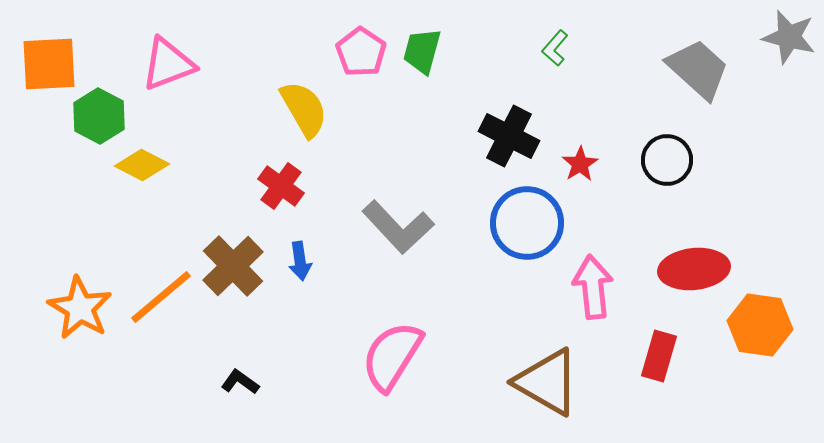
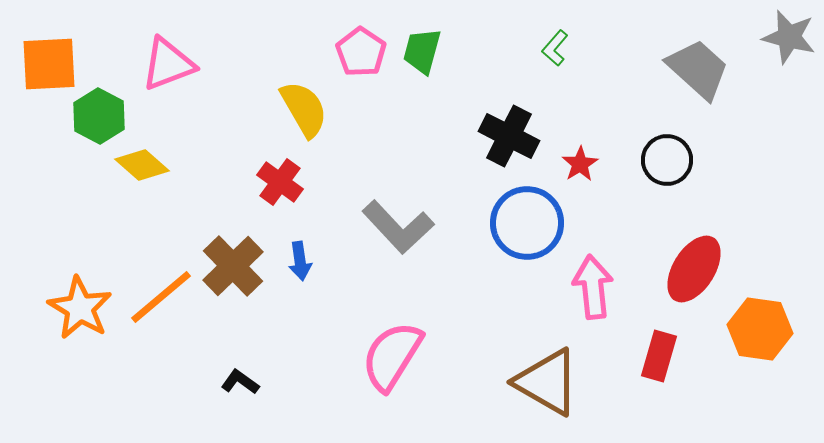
yellow diamond: rotated 14 degrees clockwise
red cross: moved 1 px left, 4 px up
red ellipse: rotated 52 degrees counterclockwise
orange hexagon: moved 4 px down
